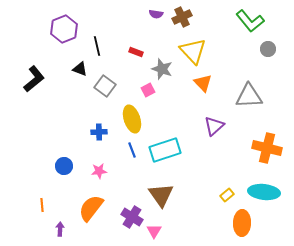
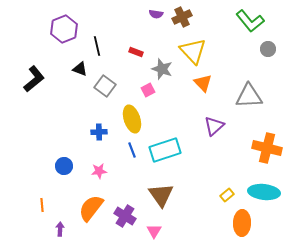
purple cross: moved 7 px left, 1 px up
